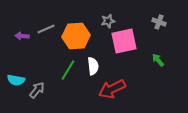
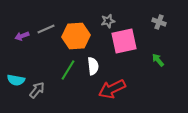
purple arrow: rotated 24 degrees counterclockwise
